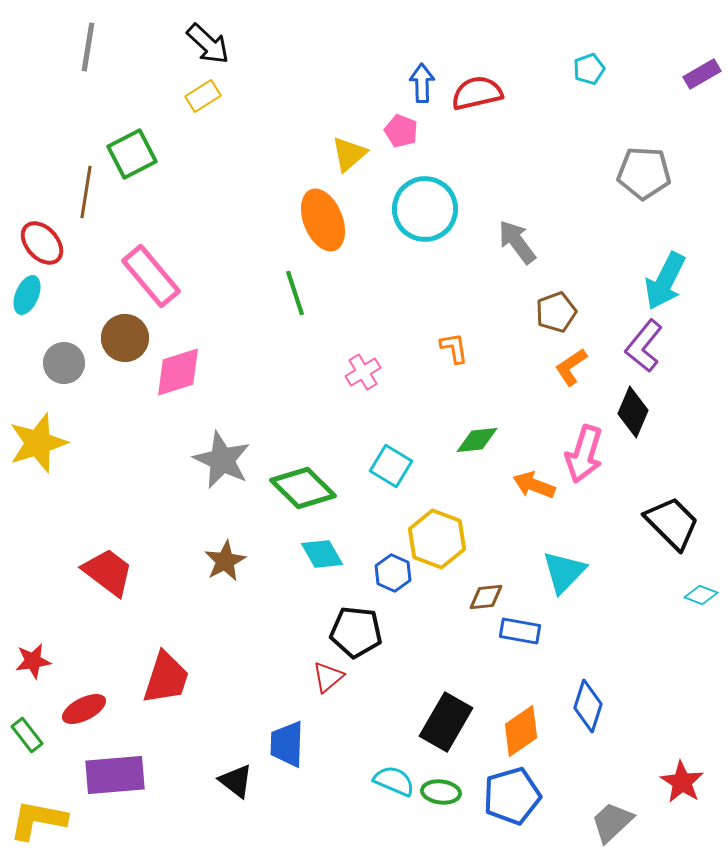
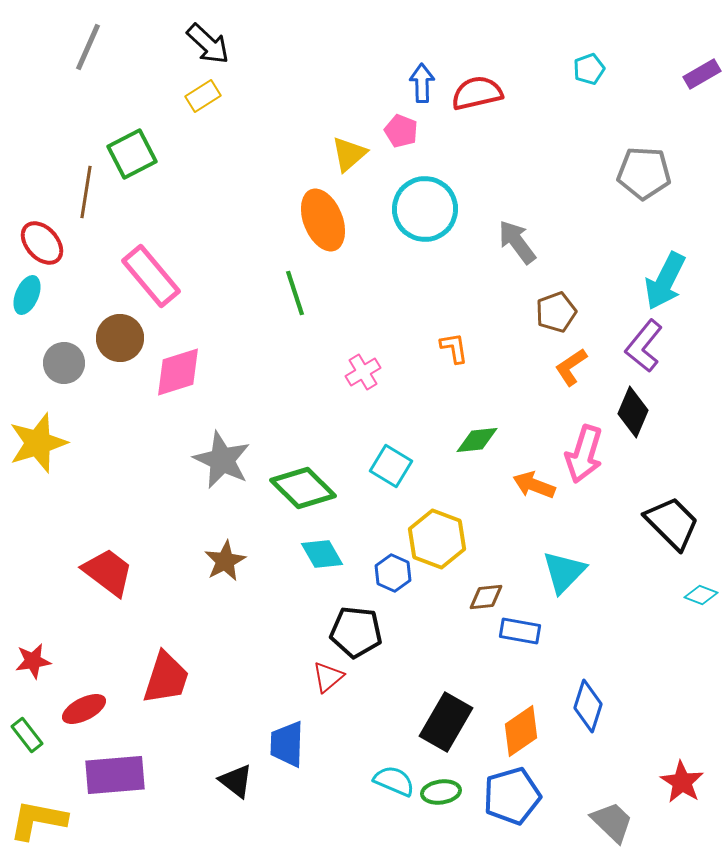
gray line at (88, 47): rotated 15 degrees clockwise
brown circle at (125, 338): moved 5 px left
green ellipse at (441, 792): rotated 15 degrees counterclockwise
gray trapezoid at (612, 822): rotated 87 degrees clockwise
